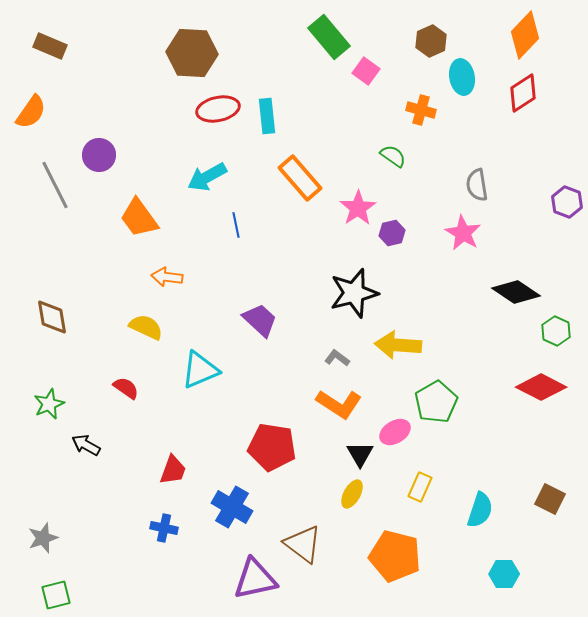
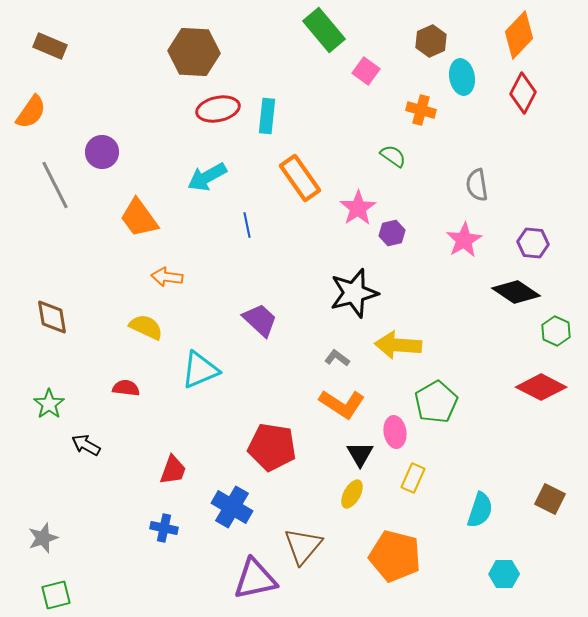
orange diamond at (525, 35): moved 6 px left
green rectangle at (329, 37): moved 5 px left, 7 px up
brown hexagon at (192, 53): moved 2 px right, 1 px up
red diamond at (523, 93): rotated 30 degrees counterclockwise
cyan rectangle at (267, 116): rotated 12 degrees clockwise
purple circle at (99, 155): moved 3 px right, 3 px up
orange rectangle at (300, 178): rotated 6 degrees clockwise
purple hexagon at (567, 202): moved 34 px left, 41 px down; rotated 16 degrees counterclockwise
blue line at (236, 225): moved 11 px right
pink star at (463, 233): moved 1 px right, 7 px down; rotated 12 degrees clockwise
red semicircle at (126, 388): rotated 28 degrees counterclockwise
green star at (49, 404): rotated 12 degrees counterclockwise
orange L-shape at (339, 404): moved 3 px right
pink ellipse at (395, 432): rotated 68 degrees counterclockwise
yellow rectangle at (420, 487): moved 7 px left, 9 px up
brown triangle at (303, 544): moved 2 px down; rotated 33 degrees clockwise
